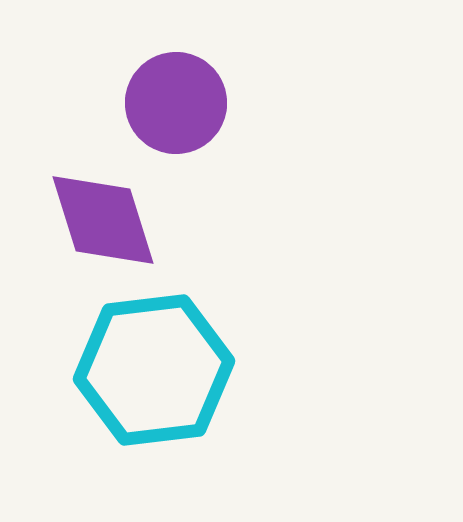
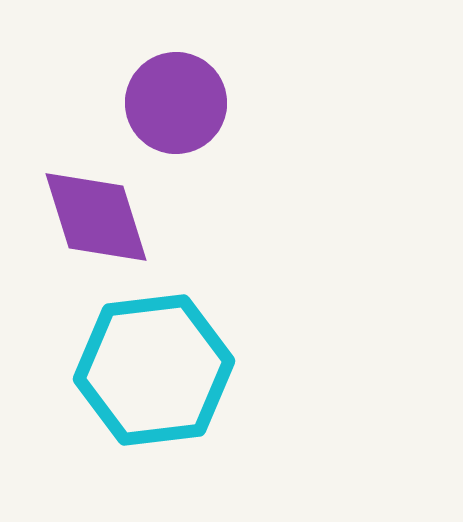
purple diamond: moved 7 px left, 3 px up
